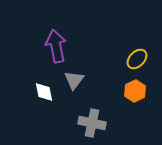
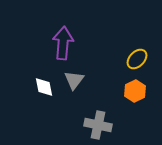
purple arrow: moved 7 px right, 3 px up; rotated 16 degrees clockwise
white diamond: moved 5 px up
gray cross: moved 6 px right, 2 px down
